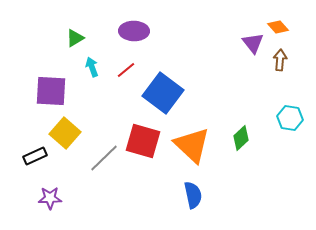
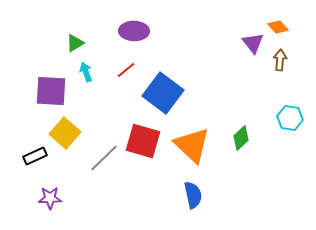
green triangle: moved 5 px down
cyan arrow: moved 6 px left, 5 px down
